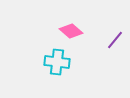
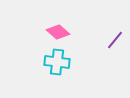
pink diamond: moved 13 px left, 1 px down
